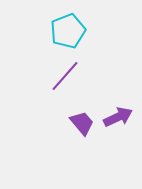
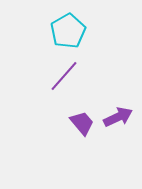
cyan pentagon: rotated 8 degrees counterclockwise
purple line: moved 1 px left
